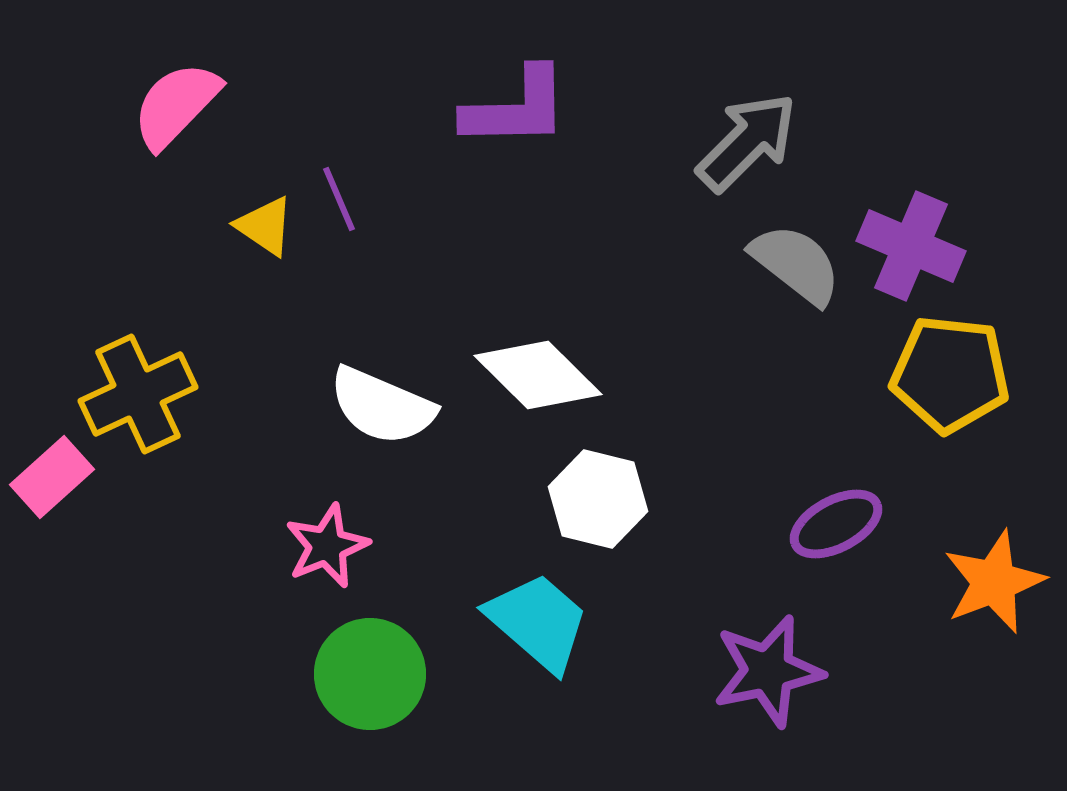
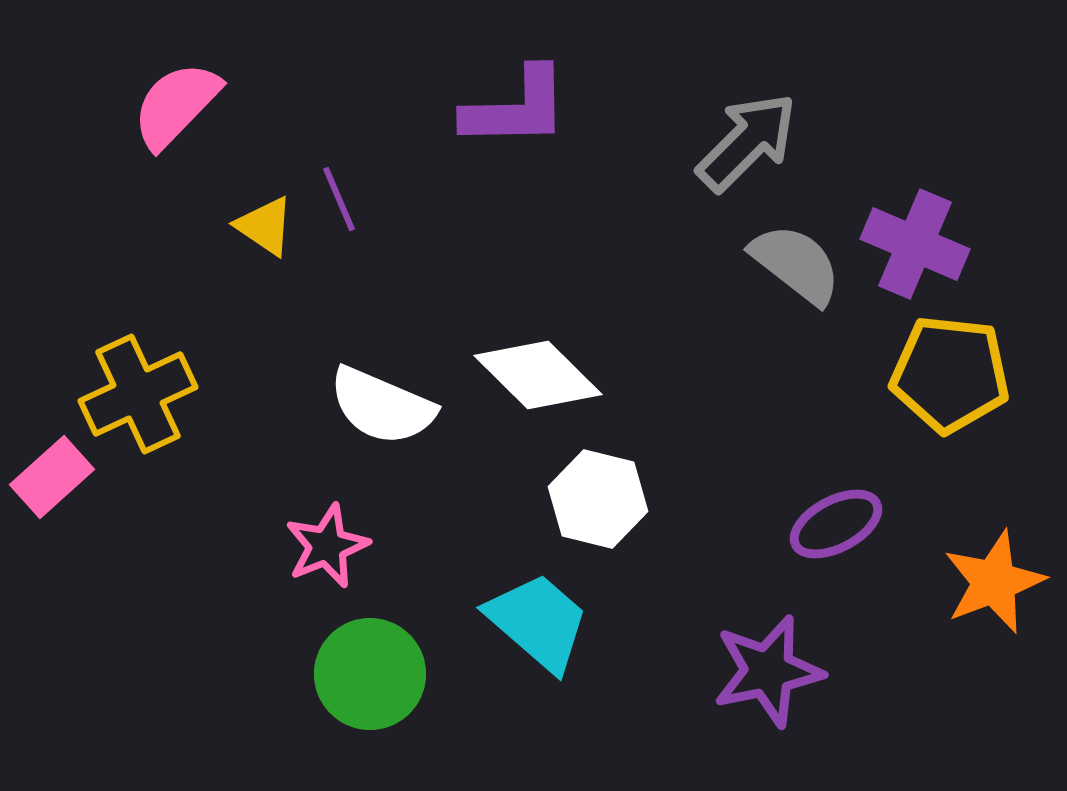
purple cross: moved 4 px right, 2 px up
